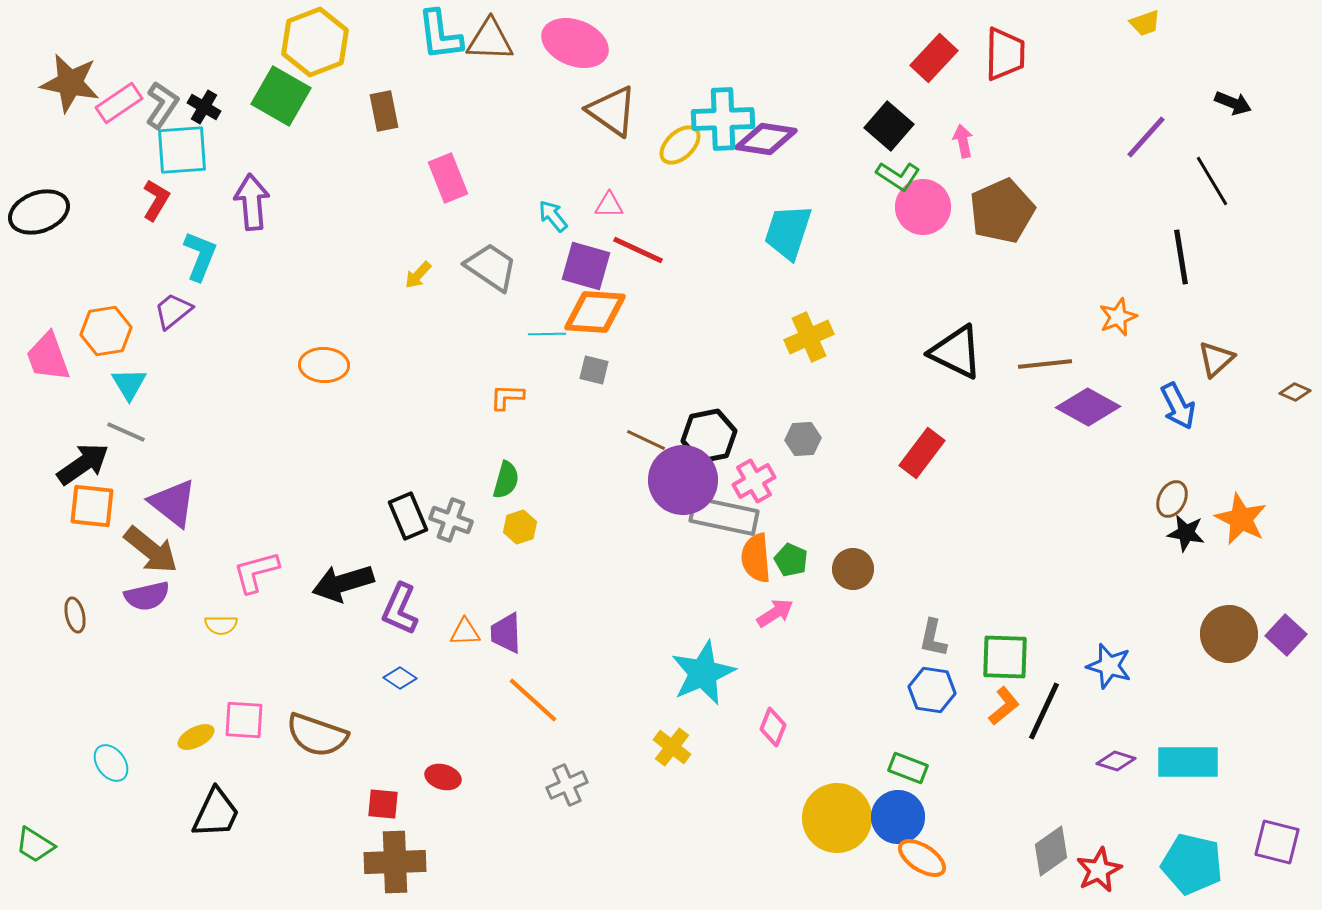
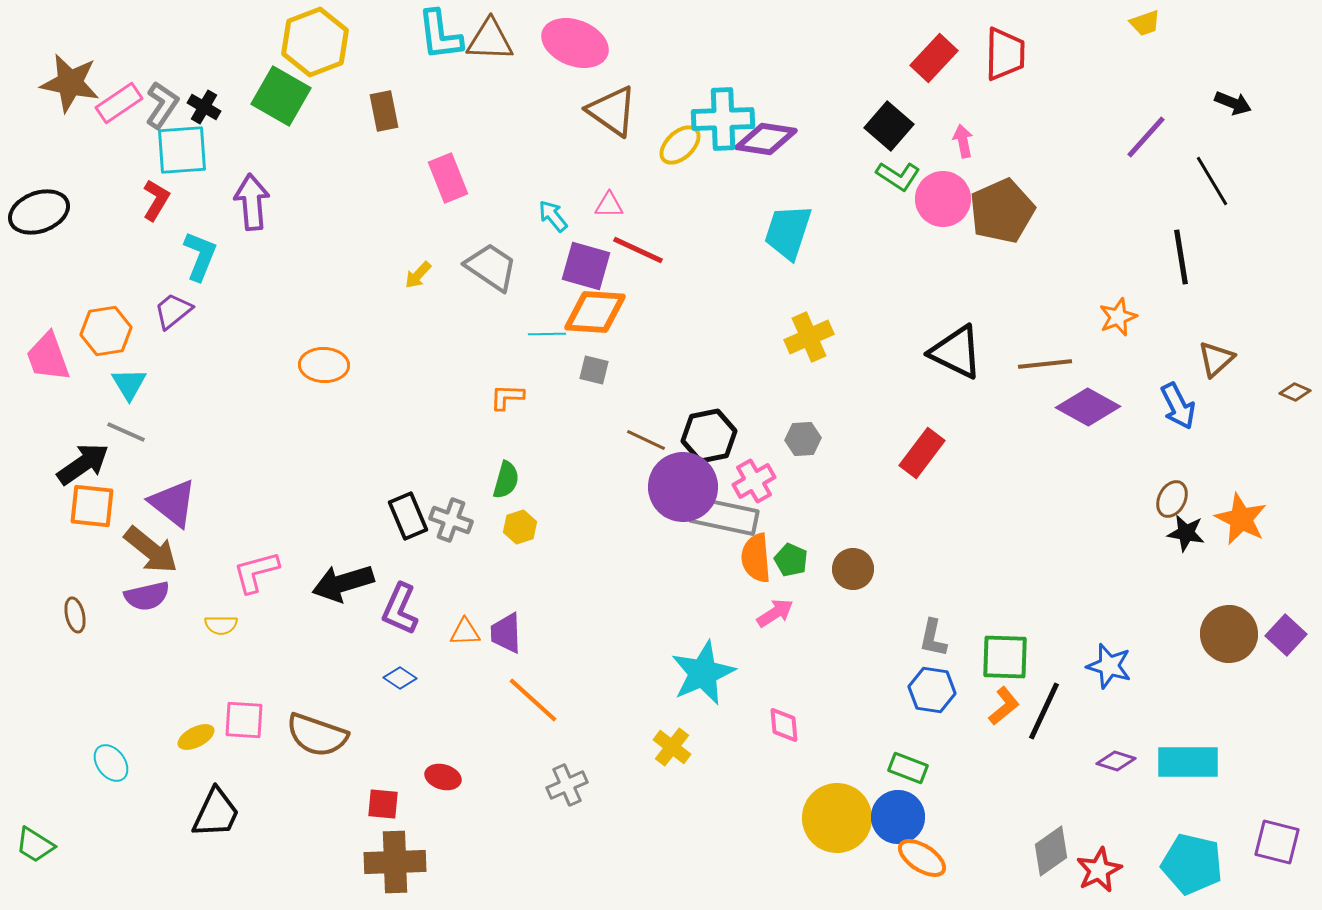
pink circle at (923, 207): moved 20 px right, 8 px up
purple circle at (683, 480): moved 7 px down
pink diamond at (773, 727): moved 11 px right, 2 px up; rotated 27 degrees counterclockwise
